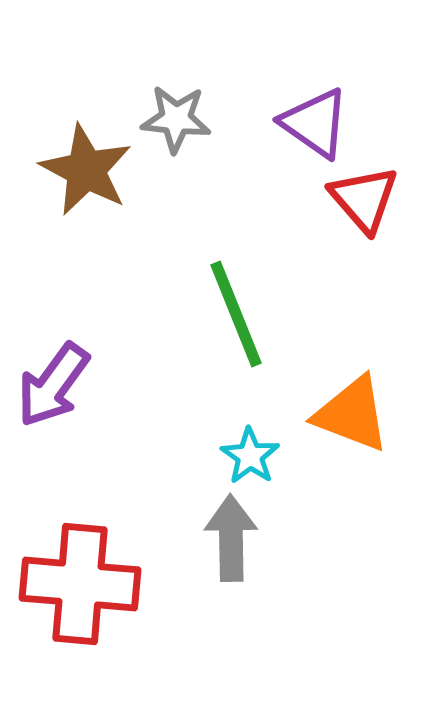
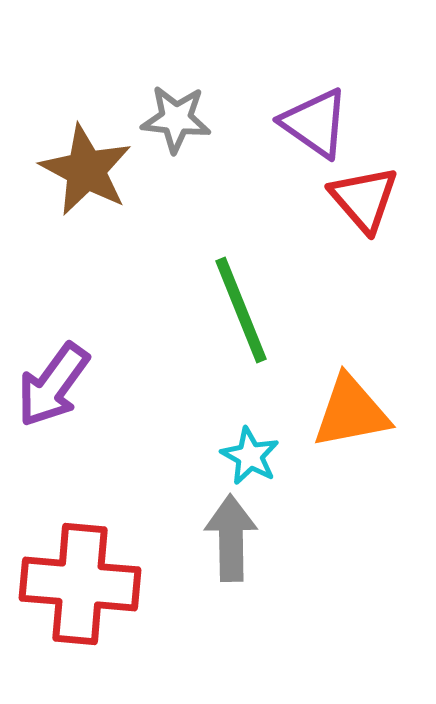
green line: moved 5 px right, 4 px up
orange triangle: moved 1 px left, 2 px up; rotated 32 degrees counterclockwise
cyan star: rotated 6 degrees counterclockwise
